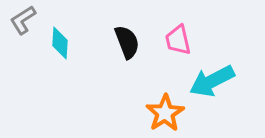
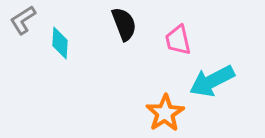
black semicircle: moved 3 px left, 18 px up
